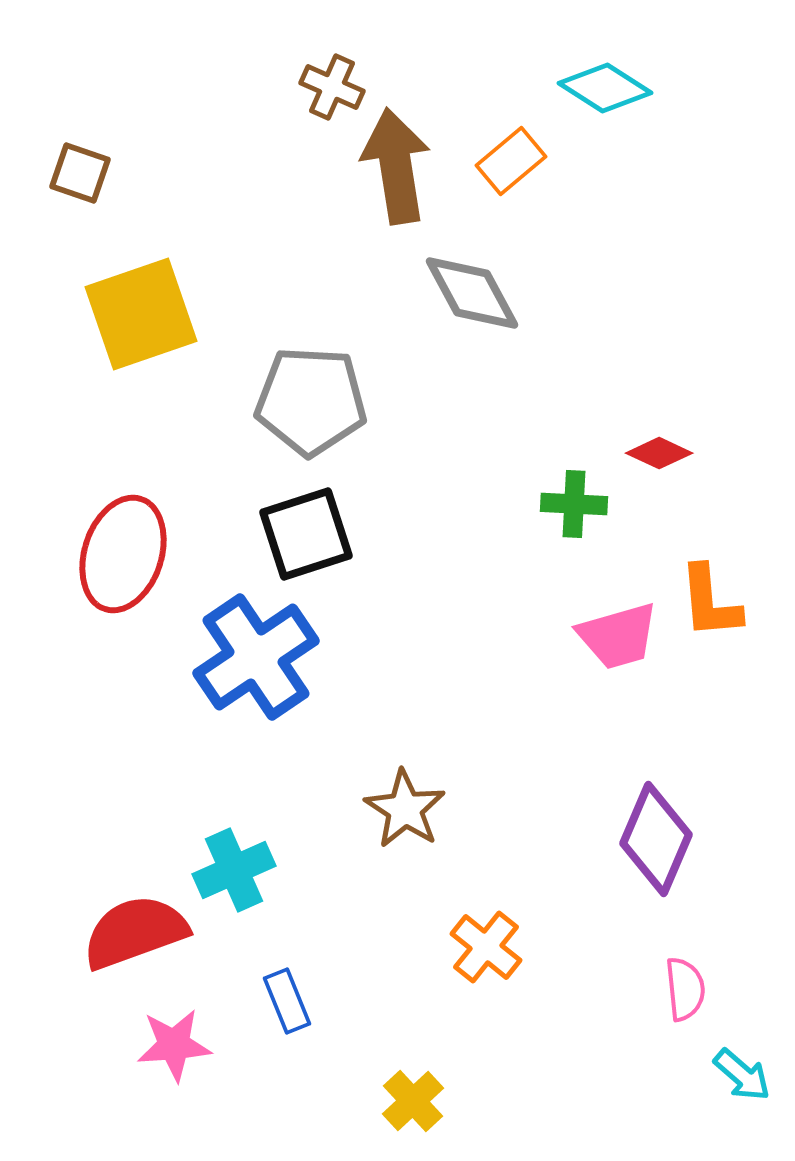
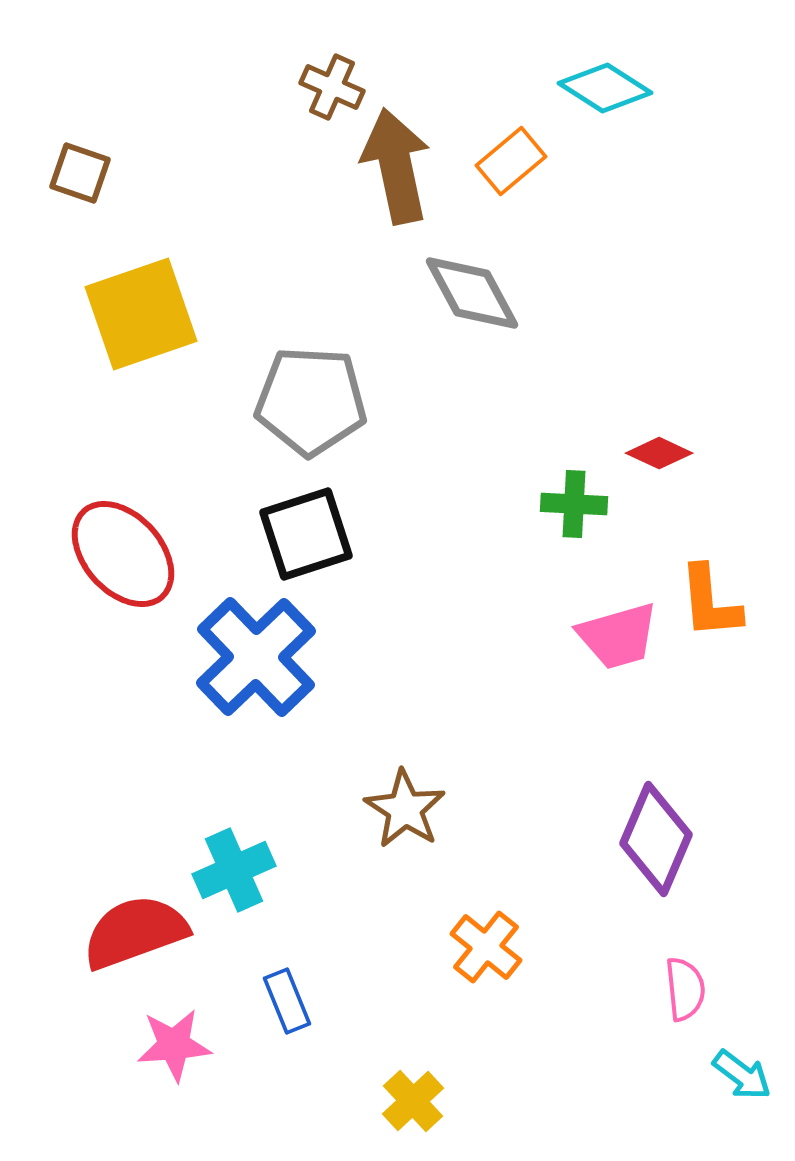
brown arrow: rotated 3 degrees counterclockwise
red ellipse: rotated 60 degrees counterclockwise
blue cross: rotated 10 degrees counterclockwise
cyan arrow: rotated 4 degrees counterclockwise
